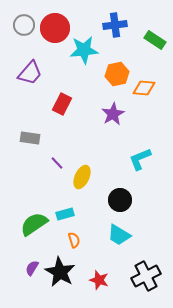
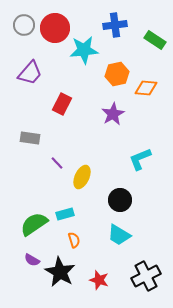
orange diamond: moved 2 px right
purple semicircle: moved 8 px up; rotated 91 degrees counterclockwise
